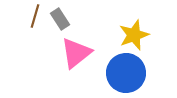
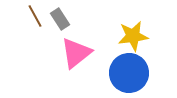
brown line: rotated 45 degrees counterclockwise
yellow star: moved 1 px left, 1 px down; rotated 12 degrees clockwise
blue circle: moved 3 px right
